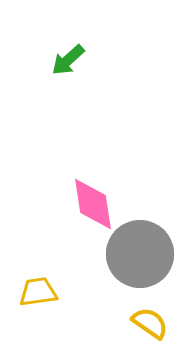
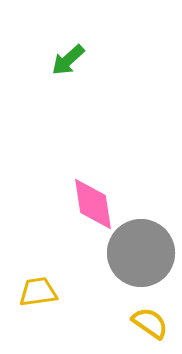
gray circle: moved 1 px right, 1 px up
